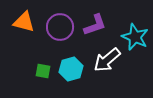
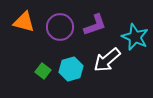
green square: rotated 28 degrees clockwise
